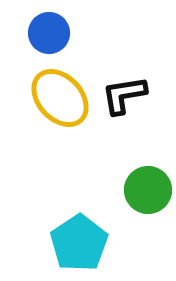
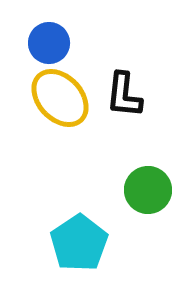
blue circle: moved 10 px down
black L-shape: rotated 75 degrees counterclockwise
